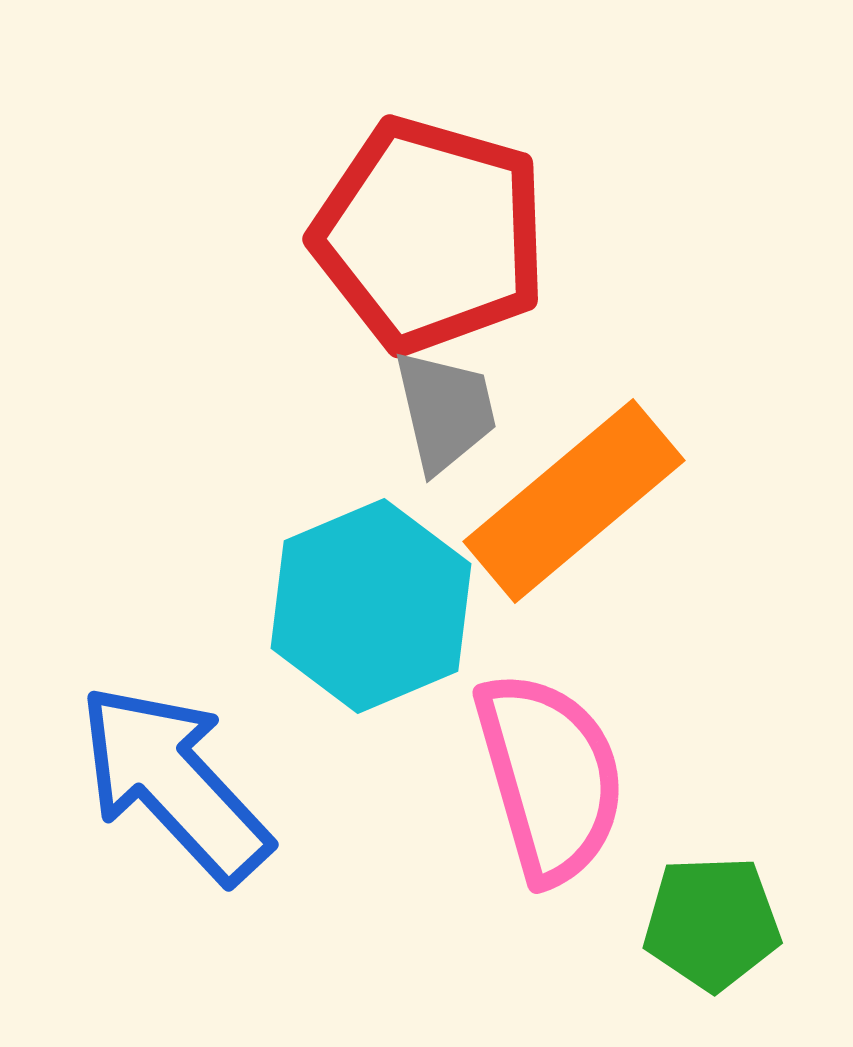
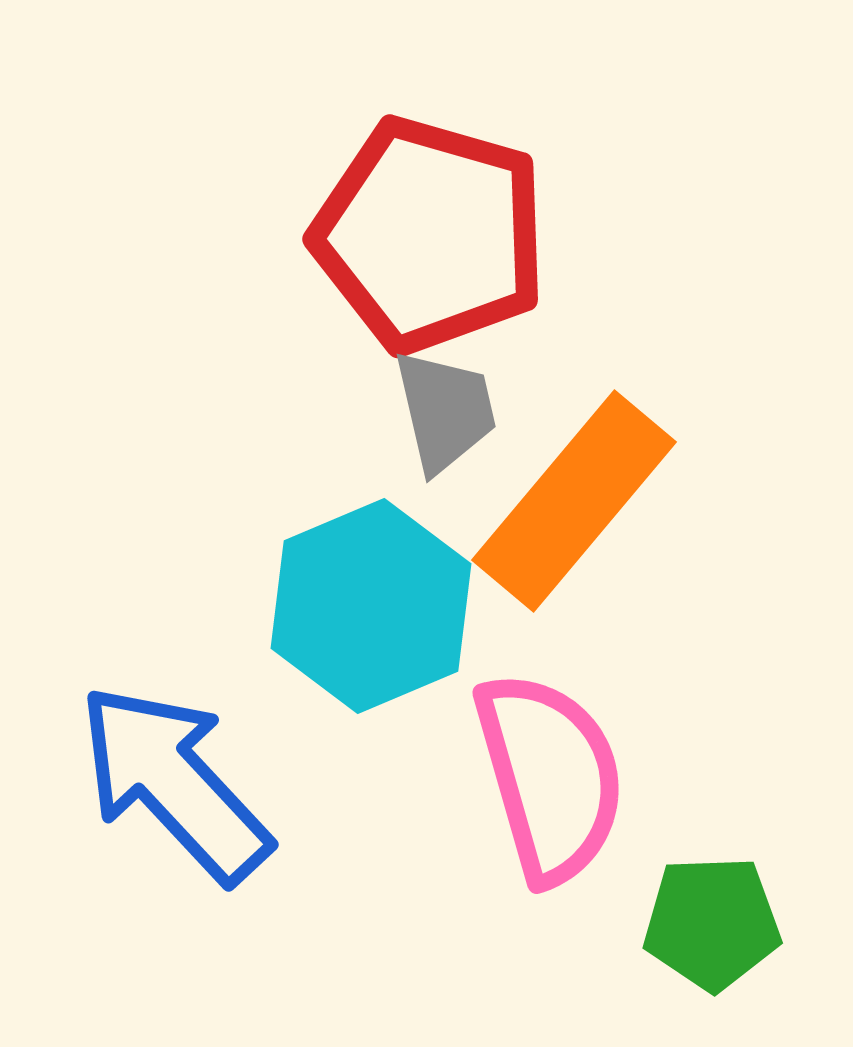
orange rectangle: rotated 10 degrees counterclockwise
